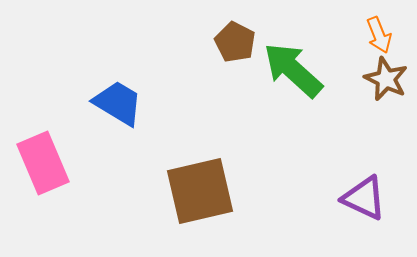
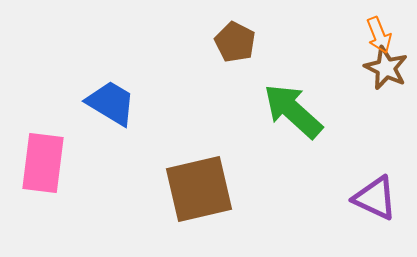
green arrow: moved 41 px down
brown star: moved 11 px up
blue trapezoid: moved 7 px left
pink rectangle: rotated 30 degrees clockwise
brown square: moved 1 px left, 2 px up
purple triangle: moved 11 px right
